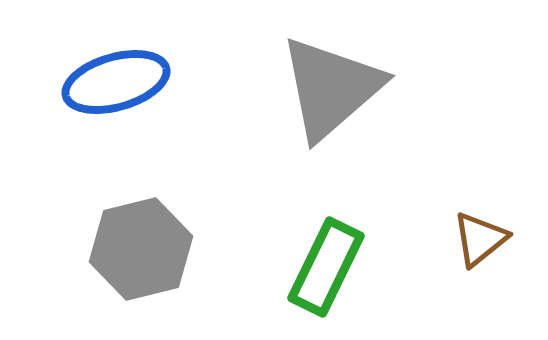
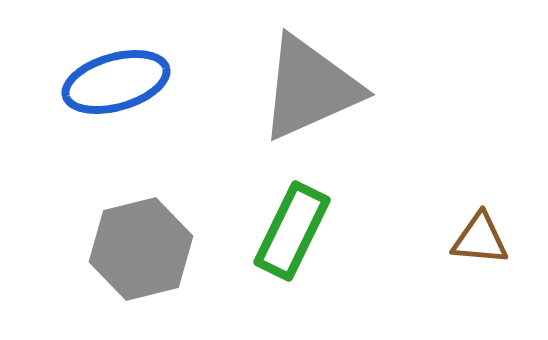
gray triangle: moved 21 px left; rotated 17 degrees clockwise
brown triangle: rotated 44 degrees clockwise
green rectangle: moved 34 px left, 36 px up
